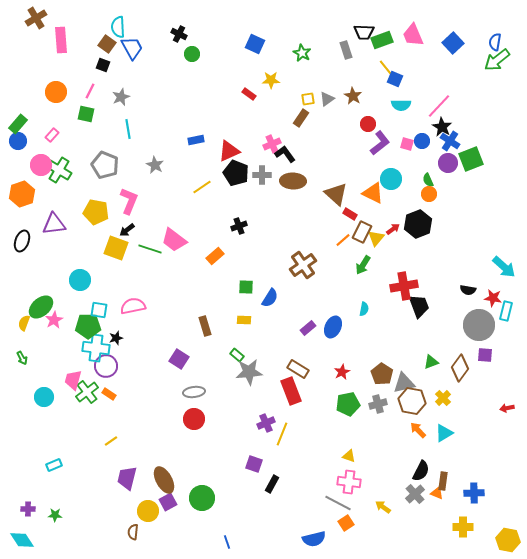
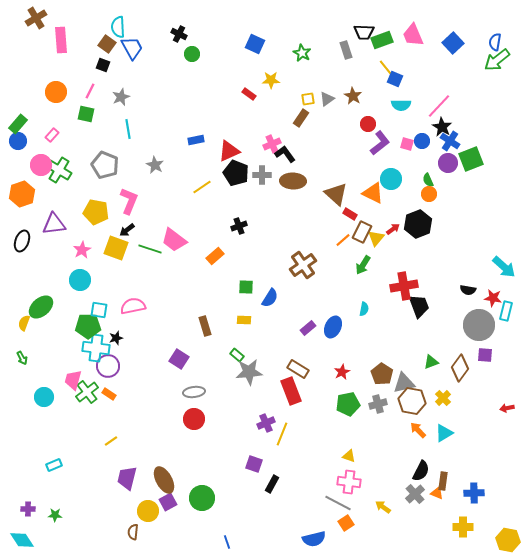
pink star at (54, 320): moved 28 px right, 70 px up
purple circle at (106, 366): moved 2 px right
